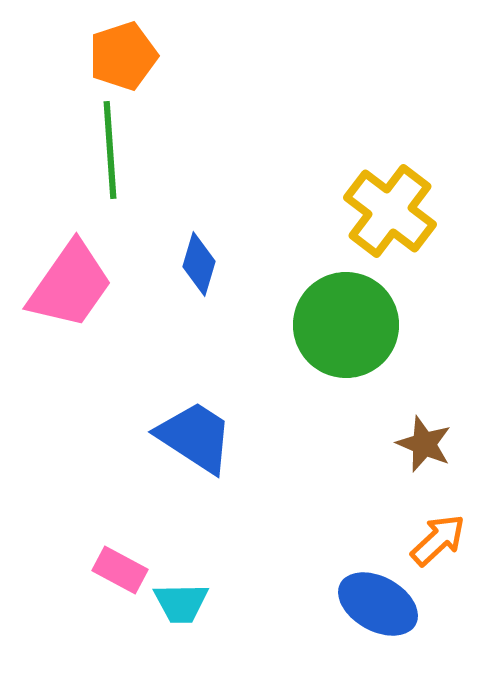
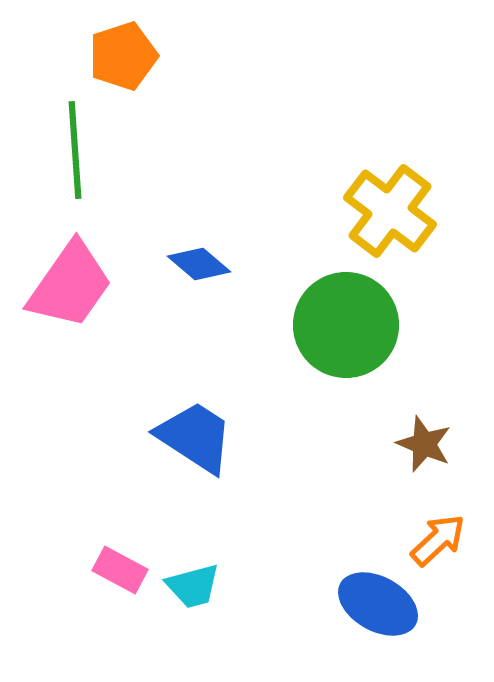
green line: moved 35 px left
blue diamond: rotated 66 degrees counterclockwise
cyan trapezoid: moved 12 px right, 17 px up; rotated 14 degrees counterclockwise
